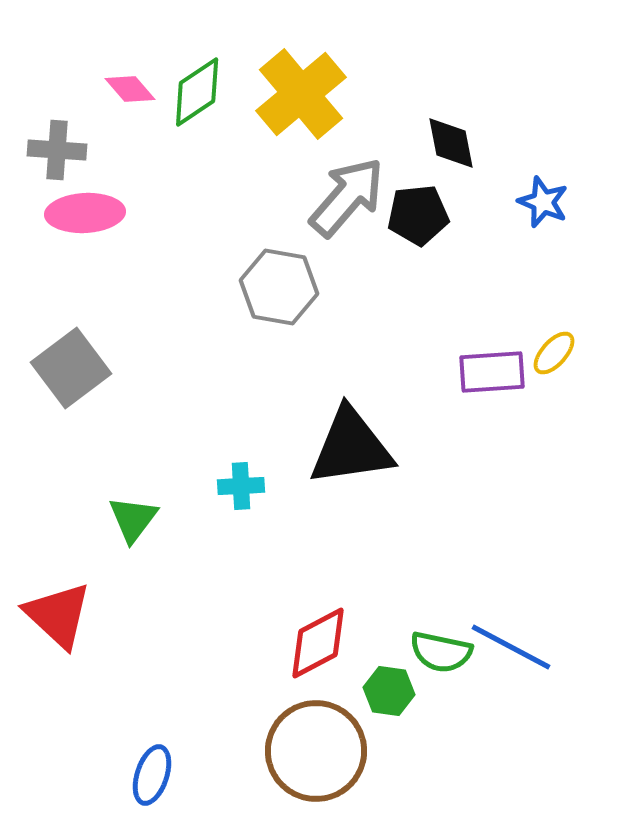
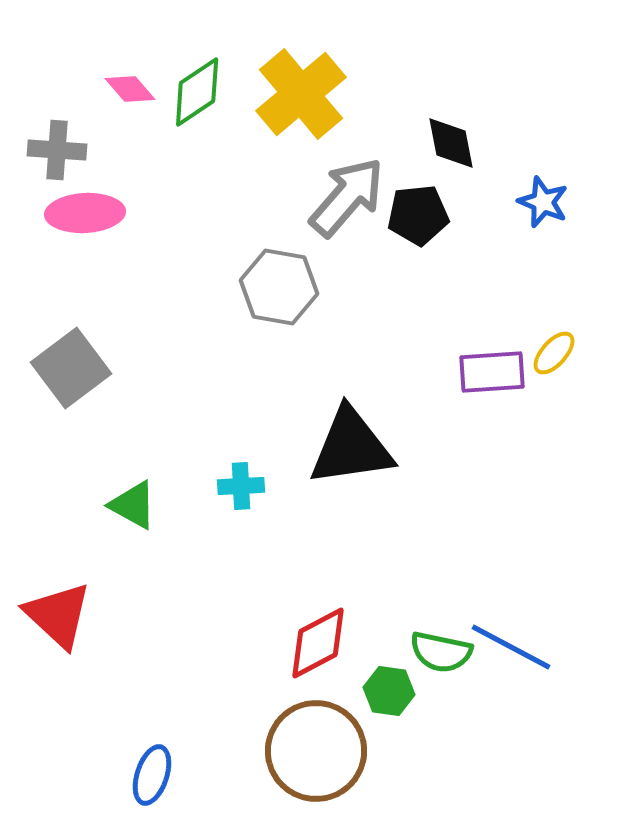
green triangle: moved 14 px up; rotated 38 degrees counterclockwise
